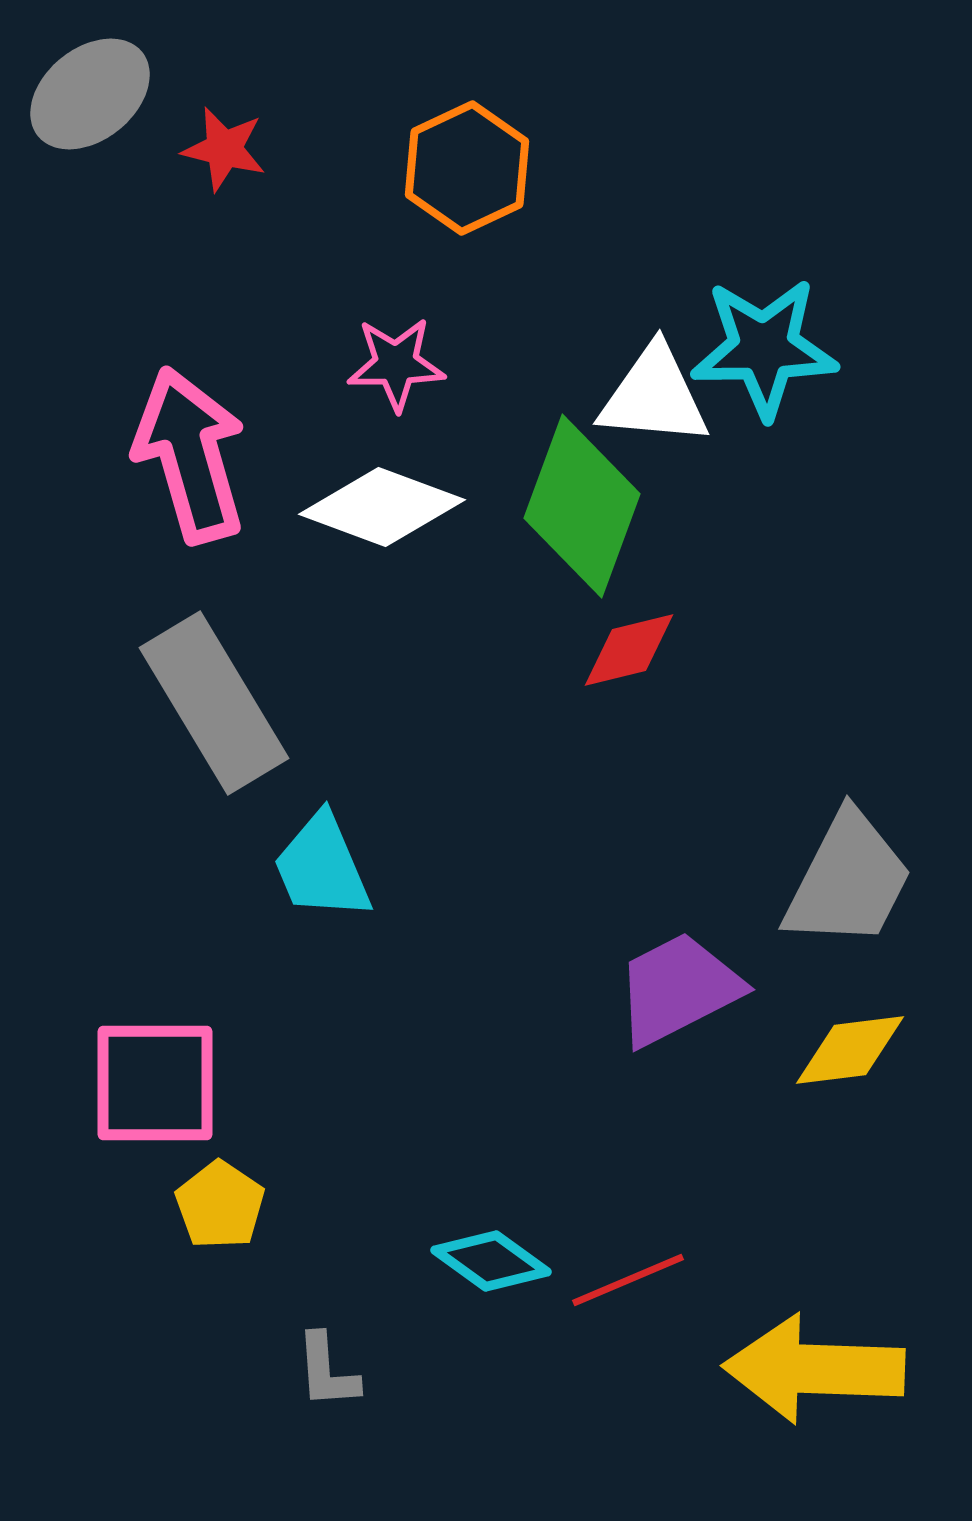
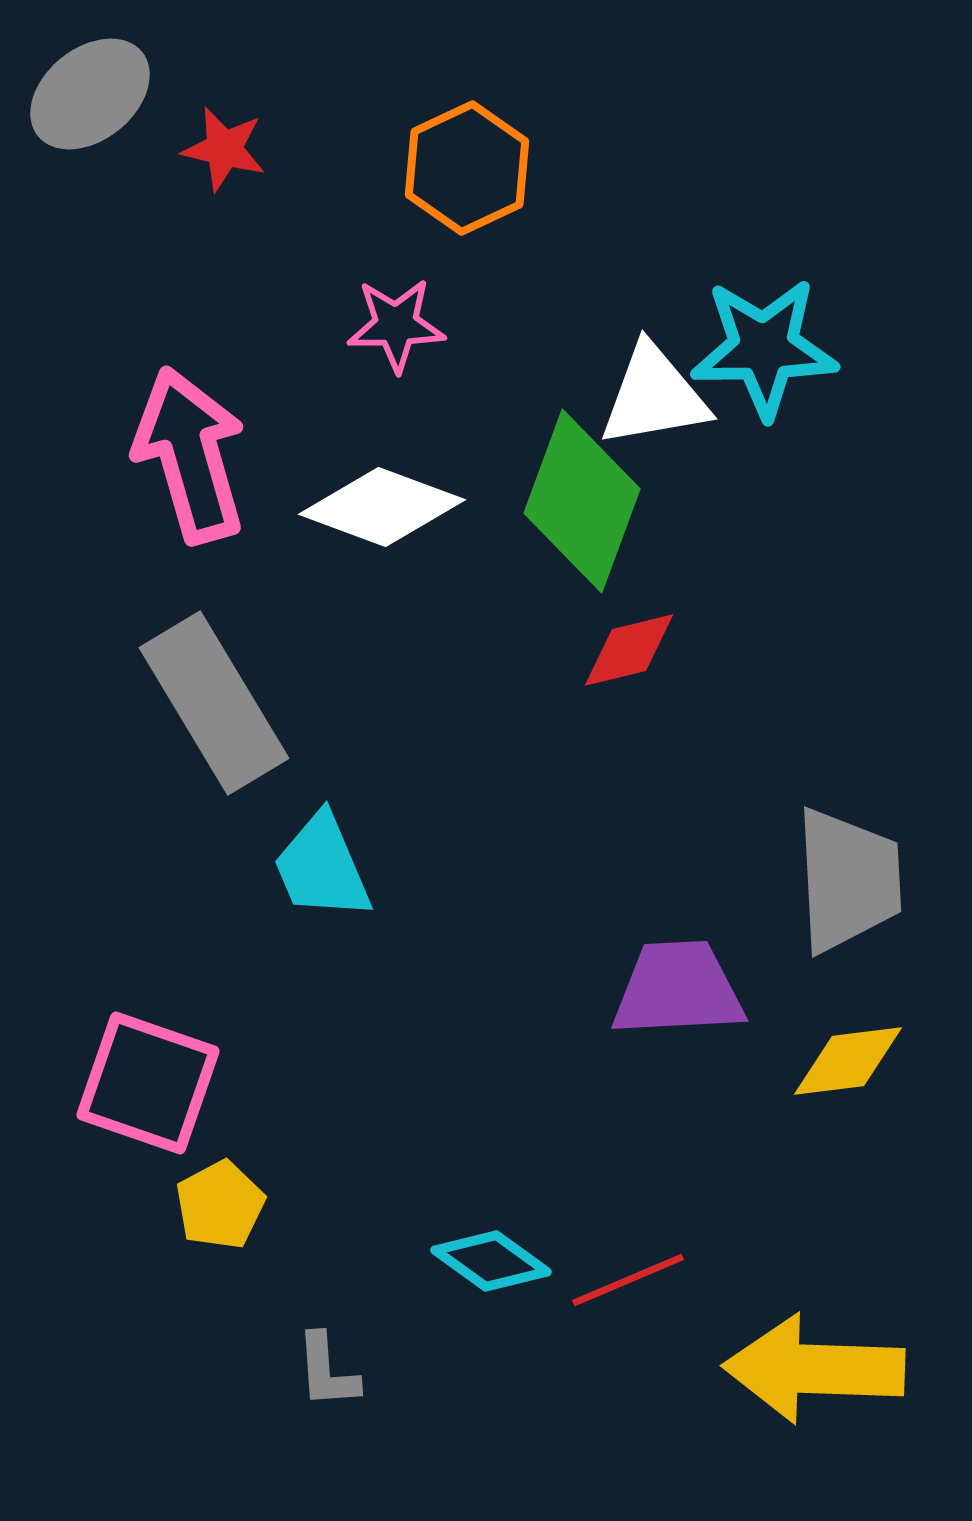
pink star: moved 39 px up
white triangle: rotated 15 degrees counterclockwise
green diamond: moved 5 px up
gray trapezoid: rotated 30 degrees counterclockwise
purple trapezoid: rotated 24 degrees clockwise
yellow diamond: moved 2 px left, 11 px down
pink square: moved 7 px left; rotated 19 degrees clockwise
yellow pentagon: rotated 10 degrees clockwise
